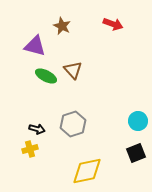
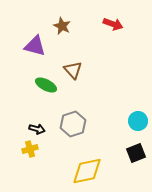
green ellipse: moved 9 px down
